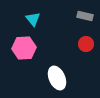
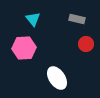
gray rectangle: moved 8 px left, 3 px down
white ellipse: rotated 10 degrees counterclockwise
